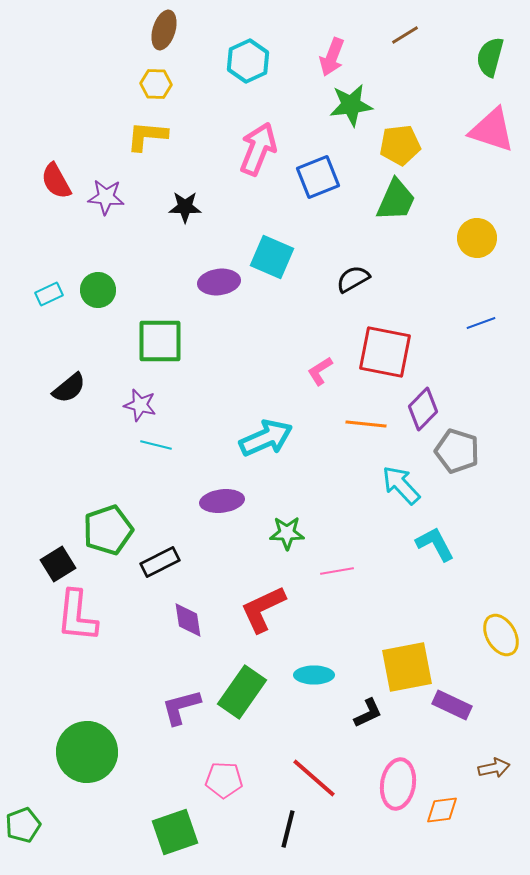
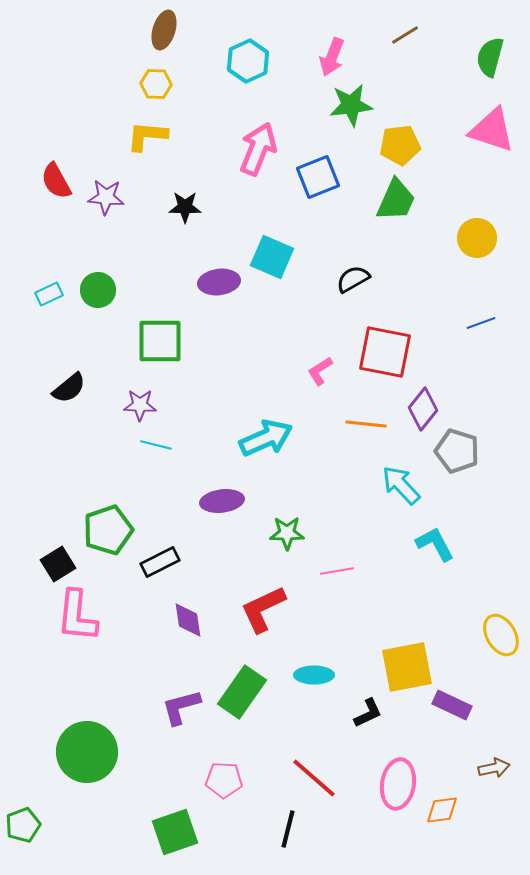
purple star at (140, 405): rotated 12 degrees counterclockwise
purple diamond at (423, 409): rotated 6 degrees counterclockwise
